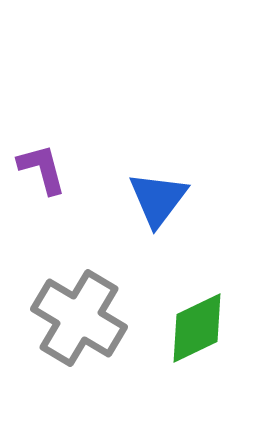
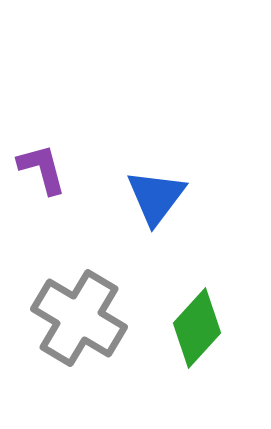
blue triangle: moved 2 px left, 2 px up
green diamond: rotated 22 degrees counterclockwise
